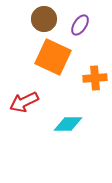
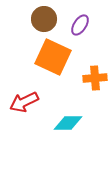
cyan diamond: moved 1 px up
